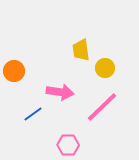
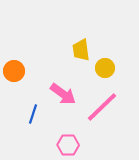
pink arrow: moved 3 px right, 2 px down; rotated 28 degrees clockwise
blue line: rotated 36 degrees counterclockwise
